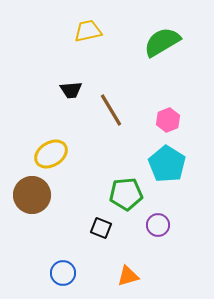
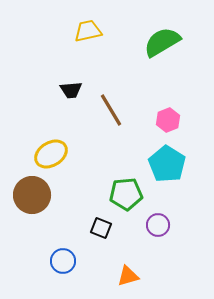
blue circle: moved 12 px up
